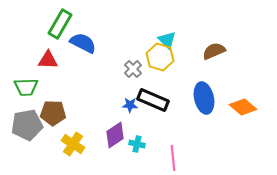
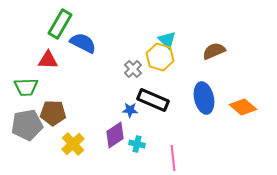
blue star: moved 5 px down
yellow cross: rotated 15 degrees clockwise
